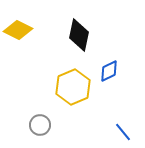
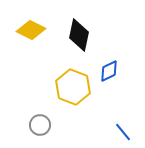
yellow diamond: moved 13 px right
yellow hexagon: rotated 16 degrees counterclockwise
